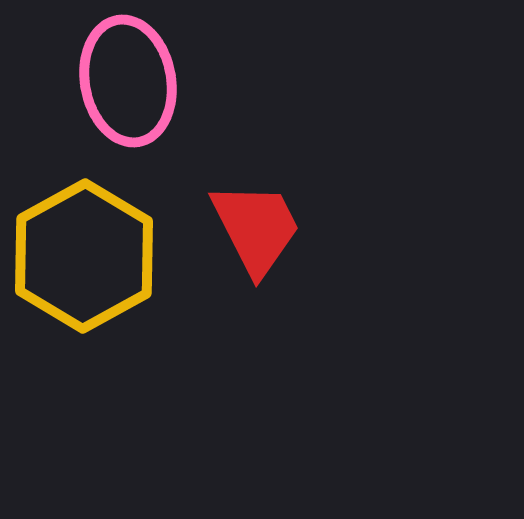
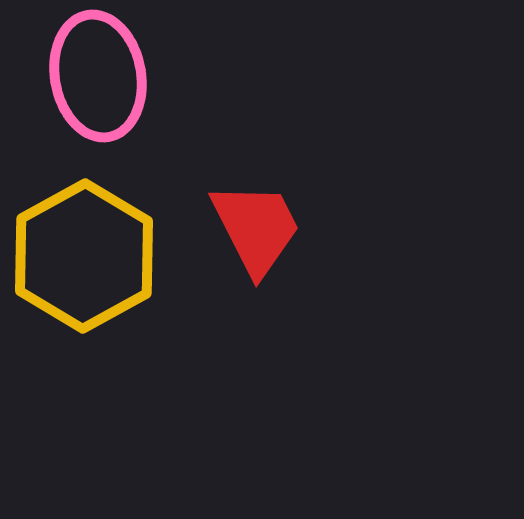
pink ellipse: moved 30 px left, 5 px up
